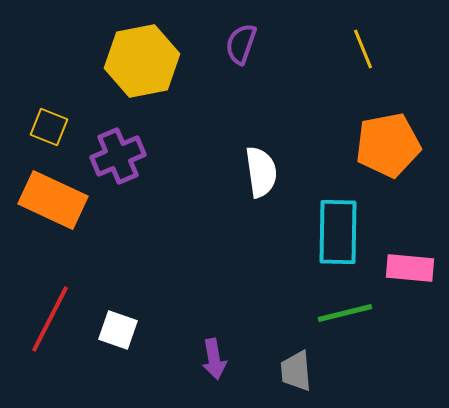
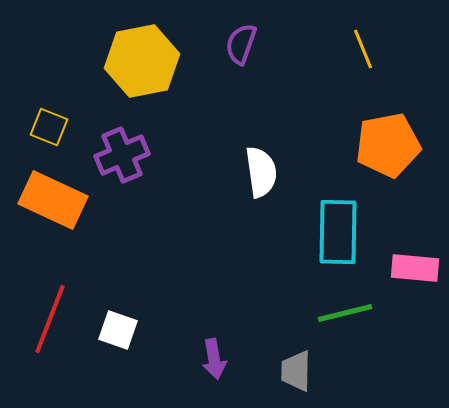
purple cross: moved 4 px right, 1 px up
pink rectangle: moved 5 px right
red line: rotated 6 degrees counterclockwise
gray trapezoid: rotated 6 degrees clockwise
